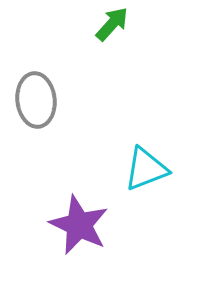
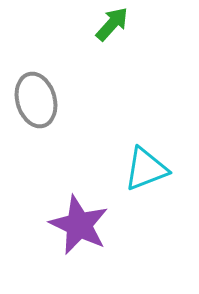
gray ellipse: rotated 10 degrees counterclockwise
